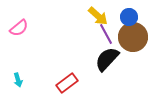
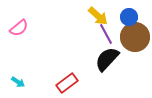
brown circle: moved 2 px right
cyan arrow: moved 2 px down; rotated 40 degrees counterclockwise
